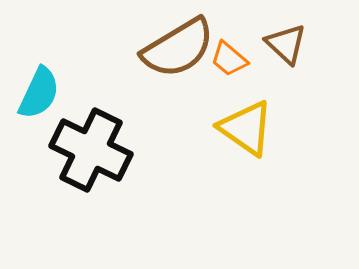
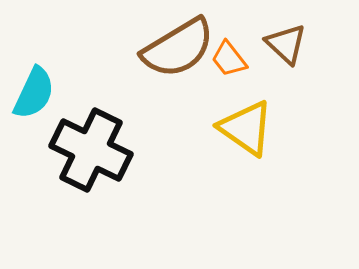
orange trapezoid: rotated 12 degrees clockwise
cyan semicircle: moved 5 px left
